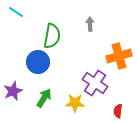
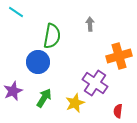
yellow star: rotated 24 degrees counterclockwise
